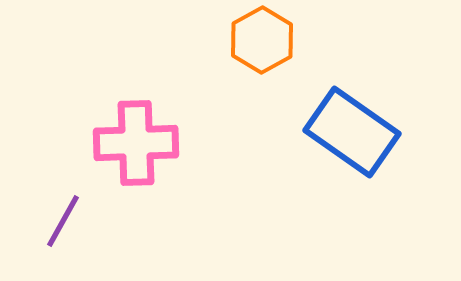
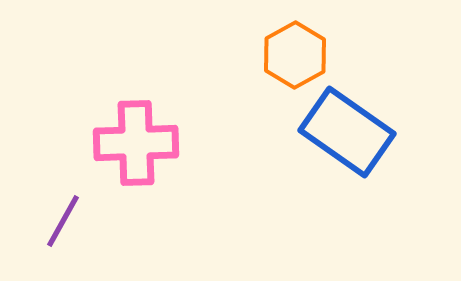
orange hexagon: moved 33 px right, 15 px down
blue rectangle: moved 5 px left
